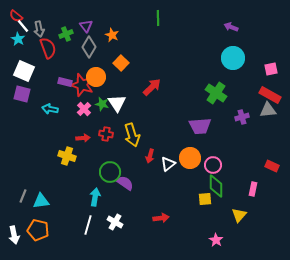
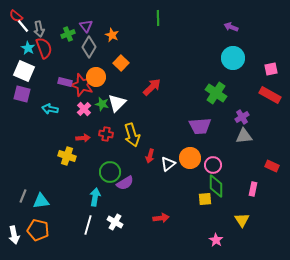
green cross at (66, 34): moved 2 px right
cyan star at (18, 39): moved 10 px right, 9 px down
red semicircle at (48, 48): moved 4 px left
white triangle at (117, 103): rotated 18 degrees clockwise
gray triangle at (268, 110): moved 24 px left, 26 px down
purple cross at (242, 117): rotated 16 degrees counterclockwise
purple semicircle at (125, 183): rotated 114 degrees clockwise
yellow triangle at (239, 215): moved 3 px right, 5 px down; rotated 14 degrees counterclockwise
